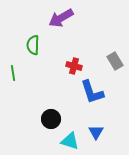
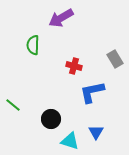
gray rectangle: moved 2 px up
green line: moved 32 px down; rotated 42 degrees counterclockwise
blue L-shape: rotated 96 degrees clockwise
